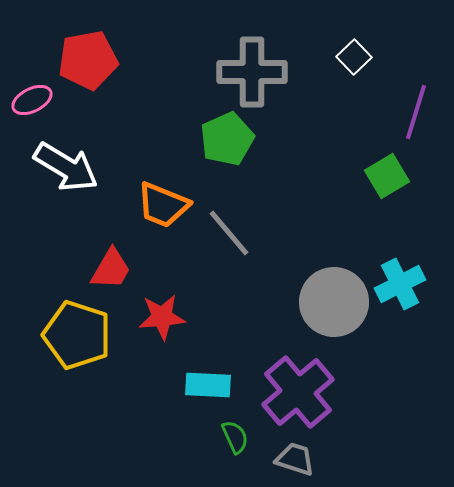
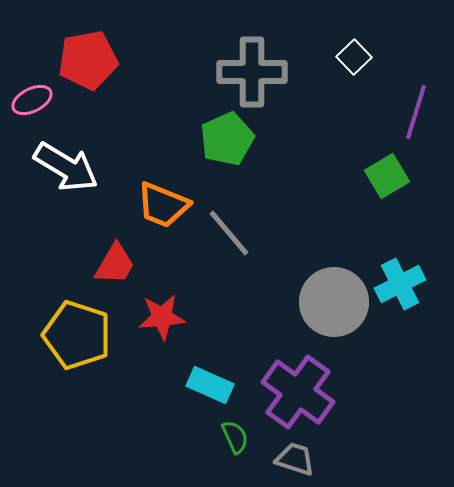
red trapezoid: moved 4 px right, 5 px up
cyan rectangle: moved 2 px right; rotated 21 degrees clockwise
purple cross: rotated 14 degrees counterclockwise
